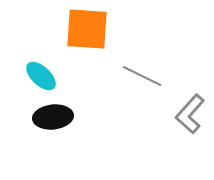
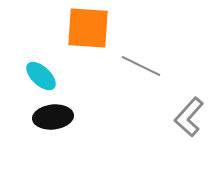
orange square: moved 1 px right, 1 px up
gray line: moved 1 px left, 10 px up
gray L-shape: moved 1 px left, 3 px down
